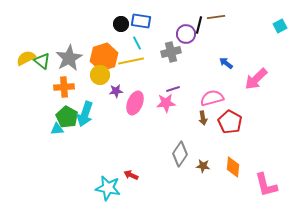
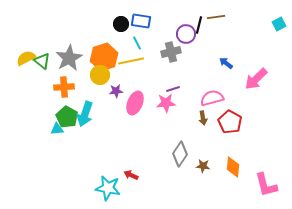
cyan square: moved 1 px left, 2 px up
